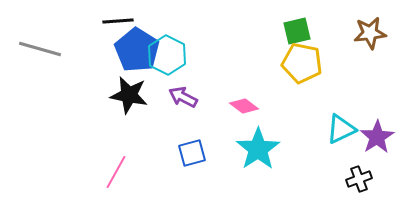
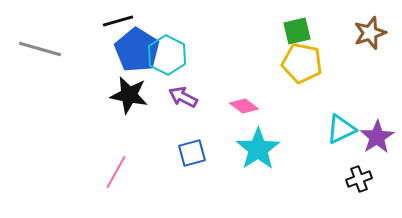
black line: rotated 12 degrees counterclockwise
brown star: rotated 12 degrees counterclockwise
